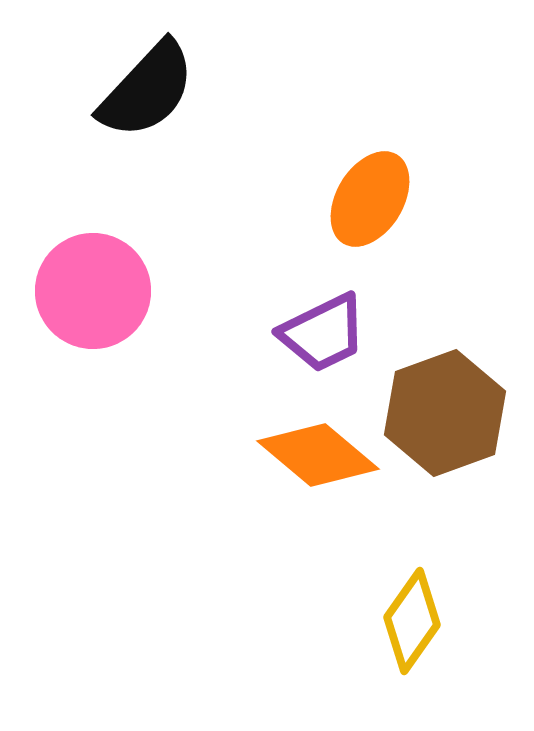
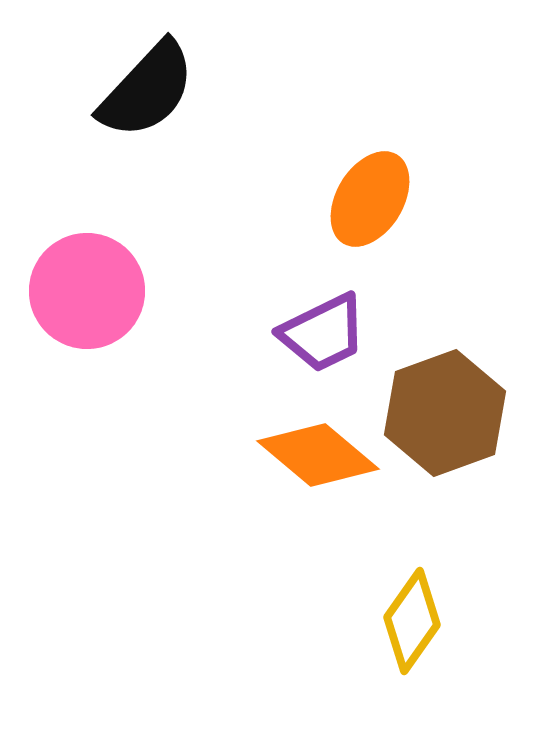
pink circle: moved 6 px left
